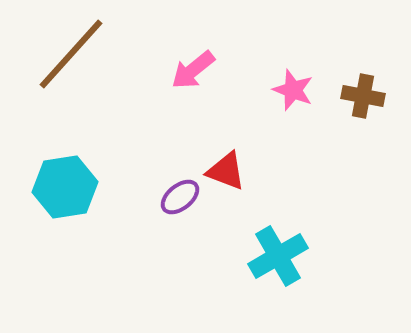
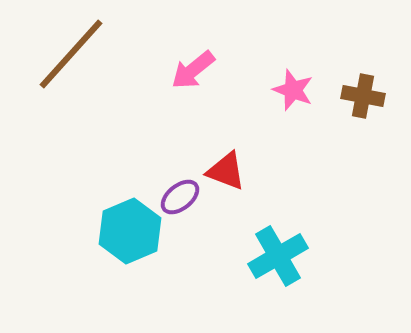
cyan hexagon: moved 65 px right, 44 px down; rotated 14 degrees counterclockwise
